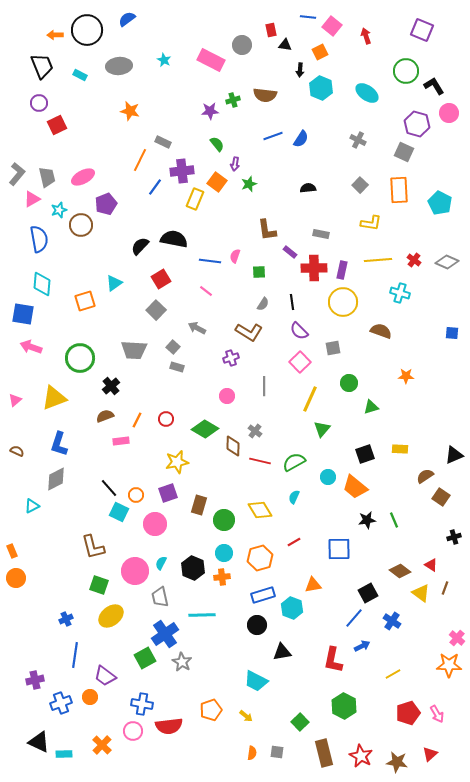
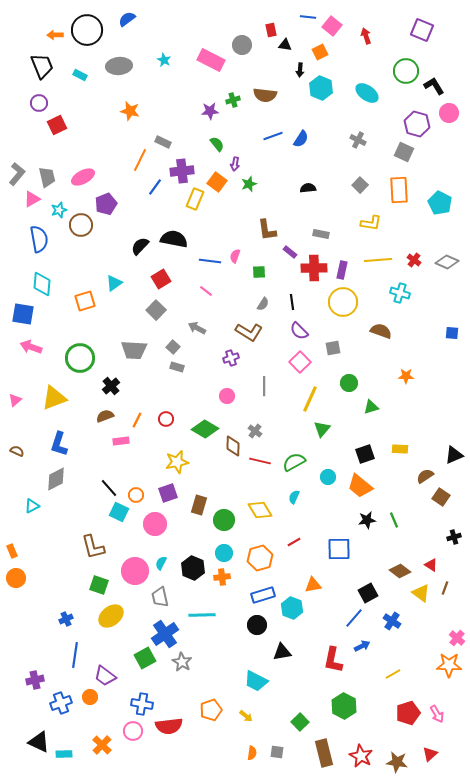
orange trapezoid at (355, 487): moved 5 px right, 1 px up
